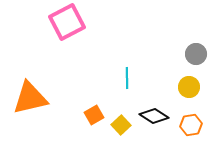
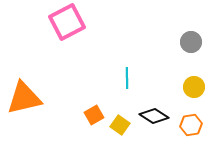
gray circle: moved 5 px left, 12 px up
yellow circle: moved 5 px right
orange triangle: moved 6 px left
yellow square: moved 1 px left; rotated 12 degrees counterclockwise
